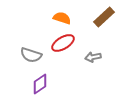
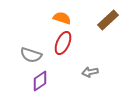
brown rectangle: moved 4 px right, 3 px down
red ellipse: rotated 35 degrees counterclockwise
gray arrow: moved 3 px left, 15 px down
purple diamond: moved 3 px up
